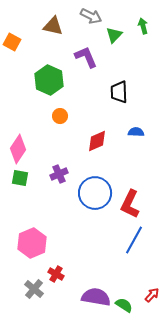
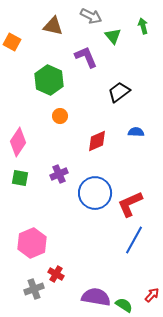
green triangle: moved 1 px left, 1 px down; rotated 24 degrees counterclockwise
black trapezoid: rotated 55 degrees clockwise
pink diamond: moved 7 px up
red L-shape: rotated 40 degrees clockwise
gray cross: rotated 30 degrees clockwise
